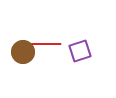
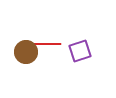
brown circle: moved 3 px right
